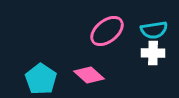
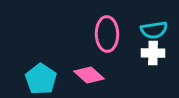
pink ellipse: moved 3 px down; rotated 52 degrees counterclockwise
